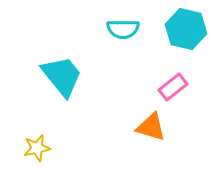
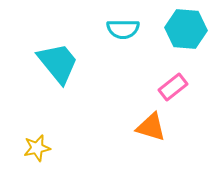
cyan hexagon: rotated 9 degrees counterclockwise
cyan trapezoid: moved 4 px left, 13 px up
